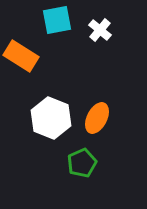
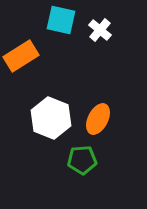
cyan square: moved 4 px right; rotated 24 degrees clockwise
orange rectangle: rotated 64 degrees counterclockwise
orange ellipse: moved 1 px right, 1 px down
green pentagon: moved 3 px up; rotated 20 degrees clockwise
